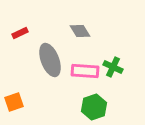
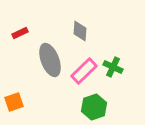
gray diamond: rotated 35 degrees clockwise
pink rectangle: moved 1 px left; rotated 48 degrees counterclockwise
